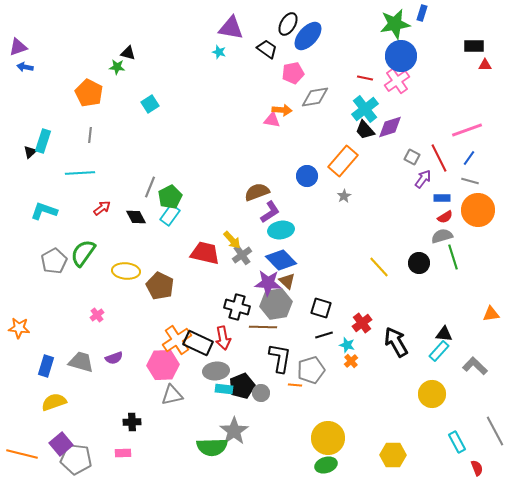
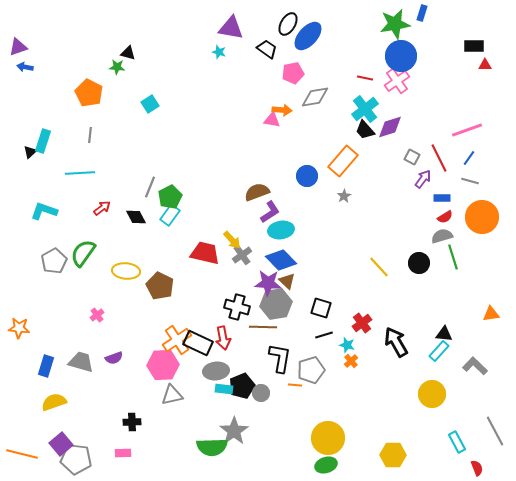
orange circle at (478, 210): moved 4 px right, 7 px down
